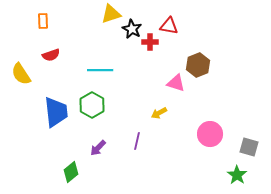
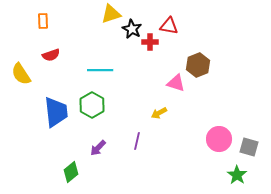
pink circle: moved 9 px right, 5 px down
